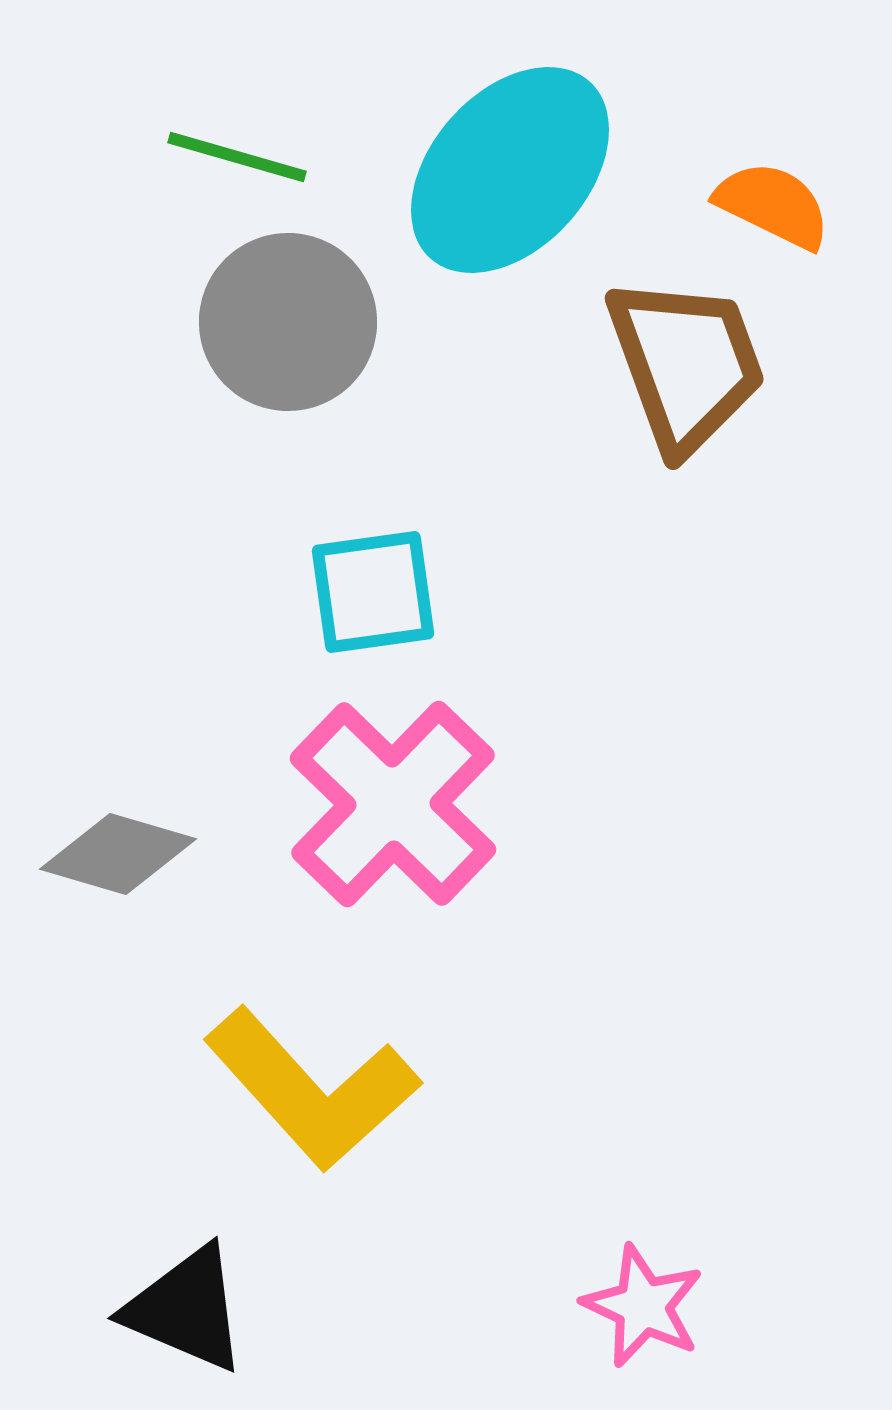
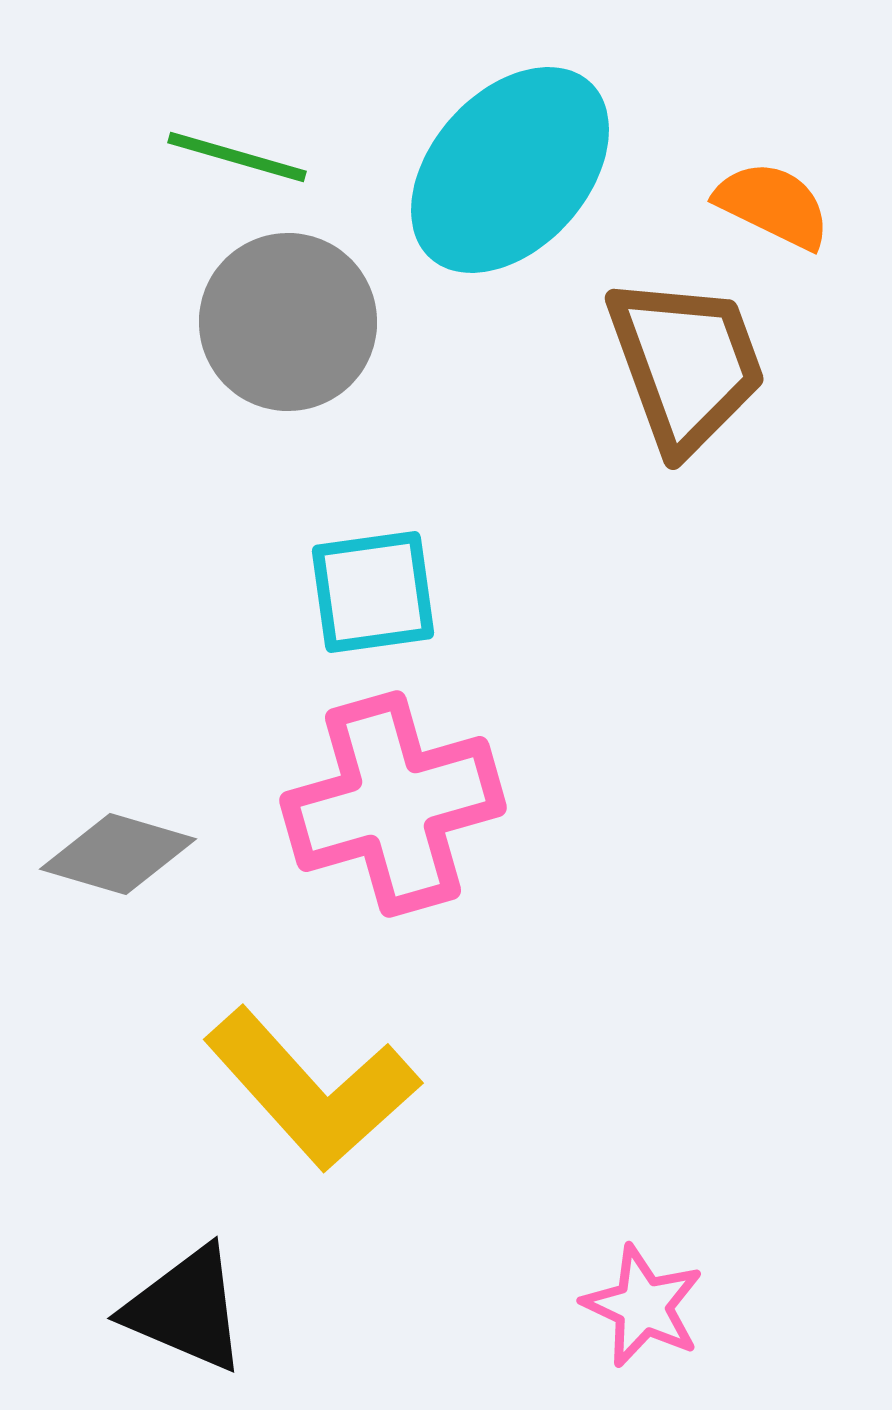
pink cross: rotated 30 degrees clockwise
